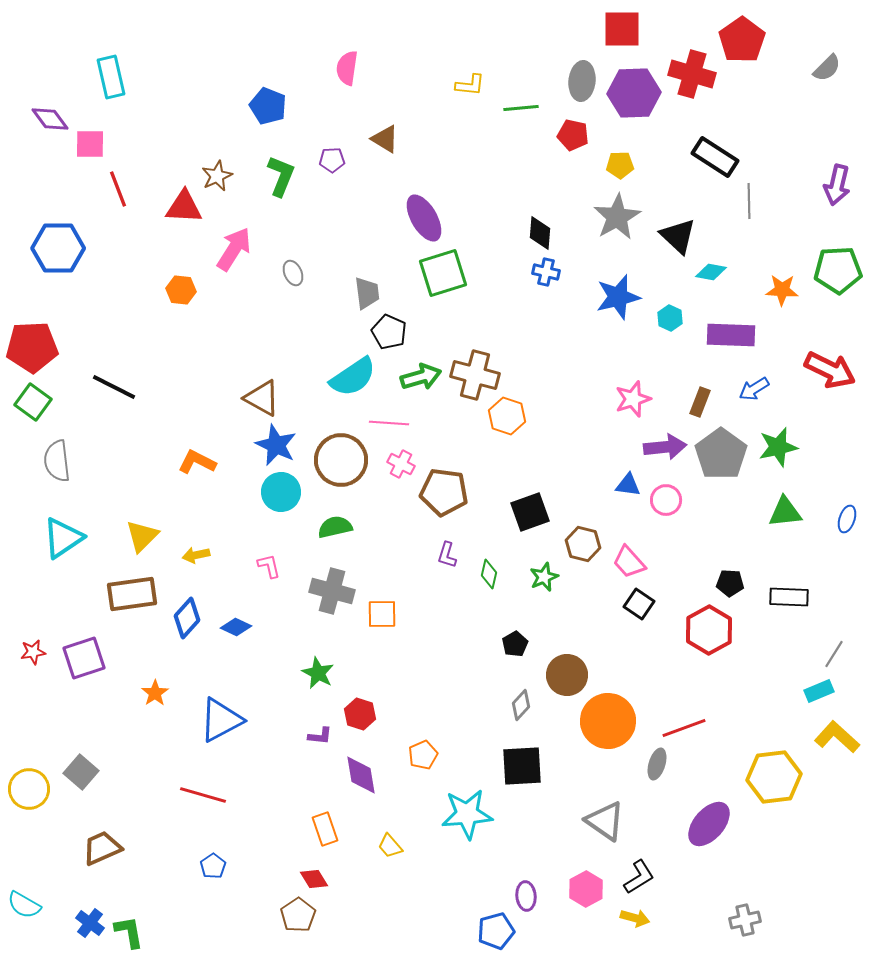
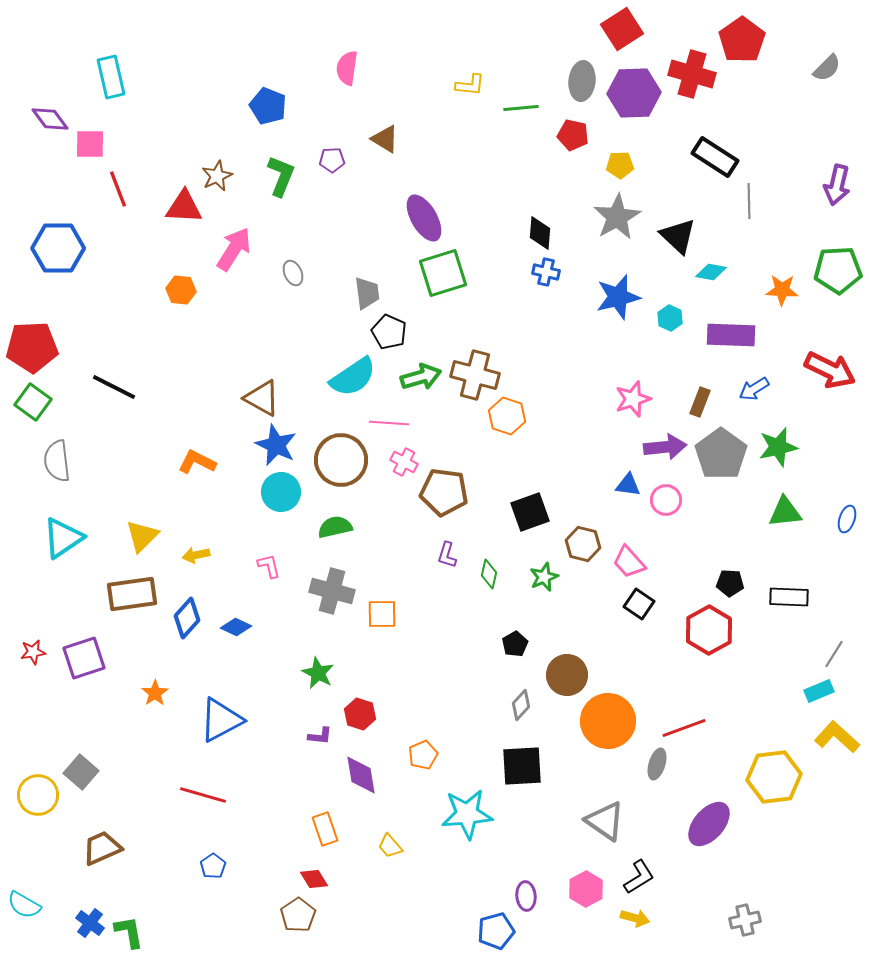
red square at (622, 29): rotated 33 degrees counterclockwise
pink cross at (401, 464): moved 3 px right, 2 px up
yellow circle at (29, 789): moved 9 px right, 6 px down
